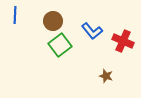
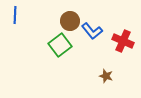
brown circle: moved 17 px right
